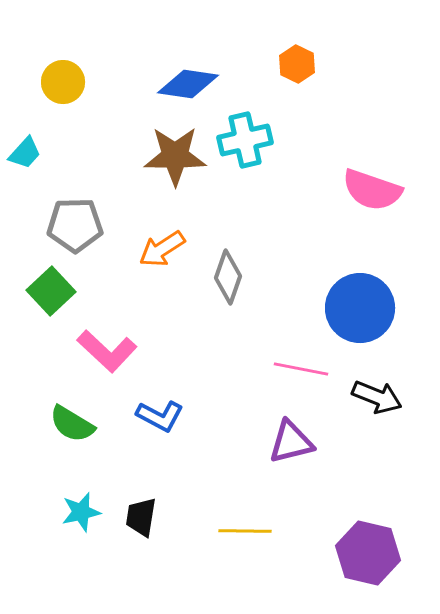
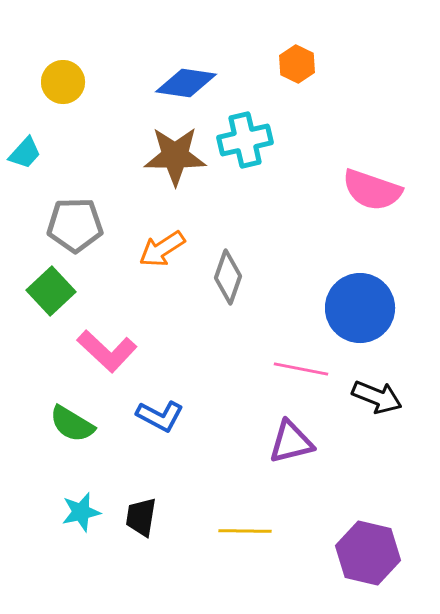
blue diamond: moved 2 px left, 1 px up
